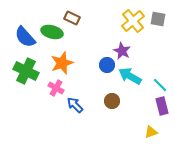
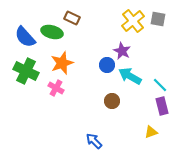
blue arrow: moved 19 px right, 36 px down
